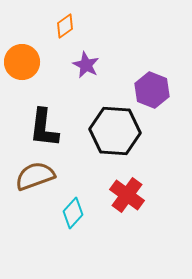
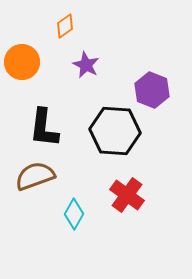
cyan diamond: moved 1 px right, 1 px down; rotated 12 degrees counterclockwise
